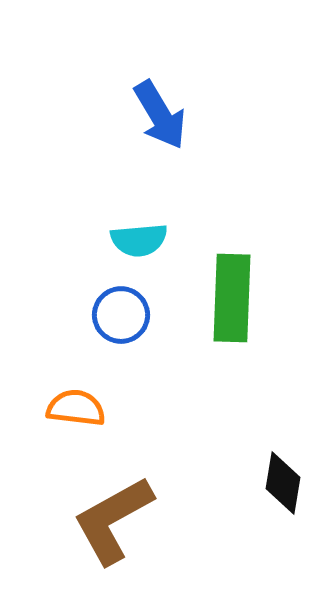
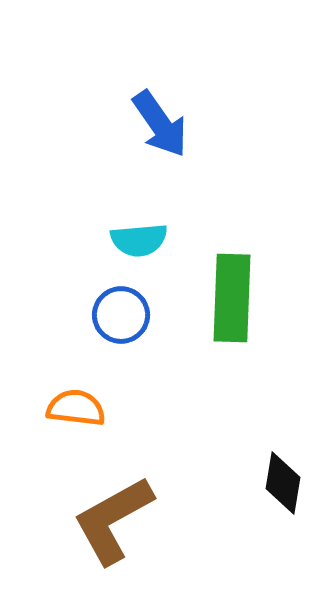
blue arrow: moved 9 px down; rotated 4 degrees counterclockwise
